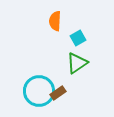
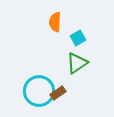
orange semicircle: moved 1 px down
